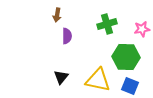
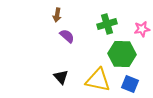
purple semicircle: rotated 49 degrees counterclockwise
green hexagon: moved 4 px left, 3 px up
black triangle: rotated 21 degrees counterclockwise
blue square: moved 2 px up
